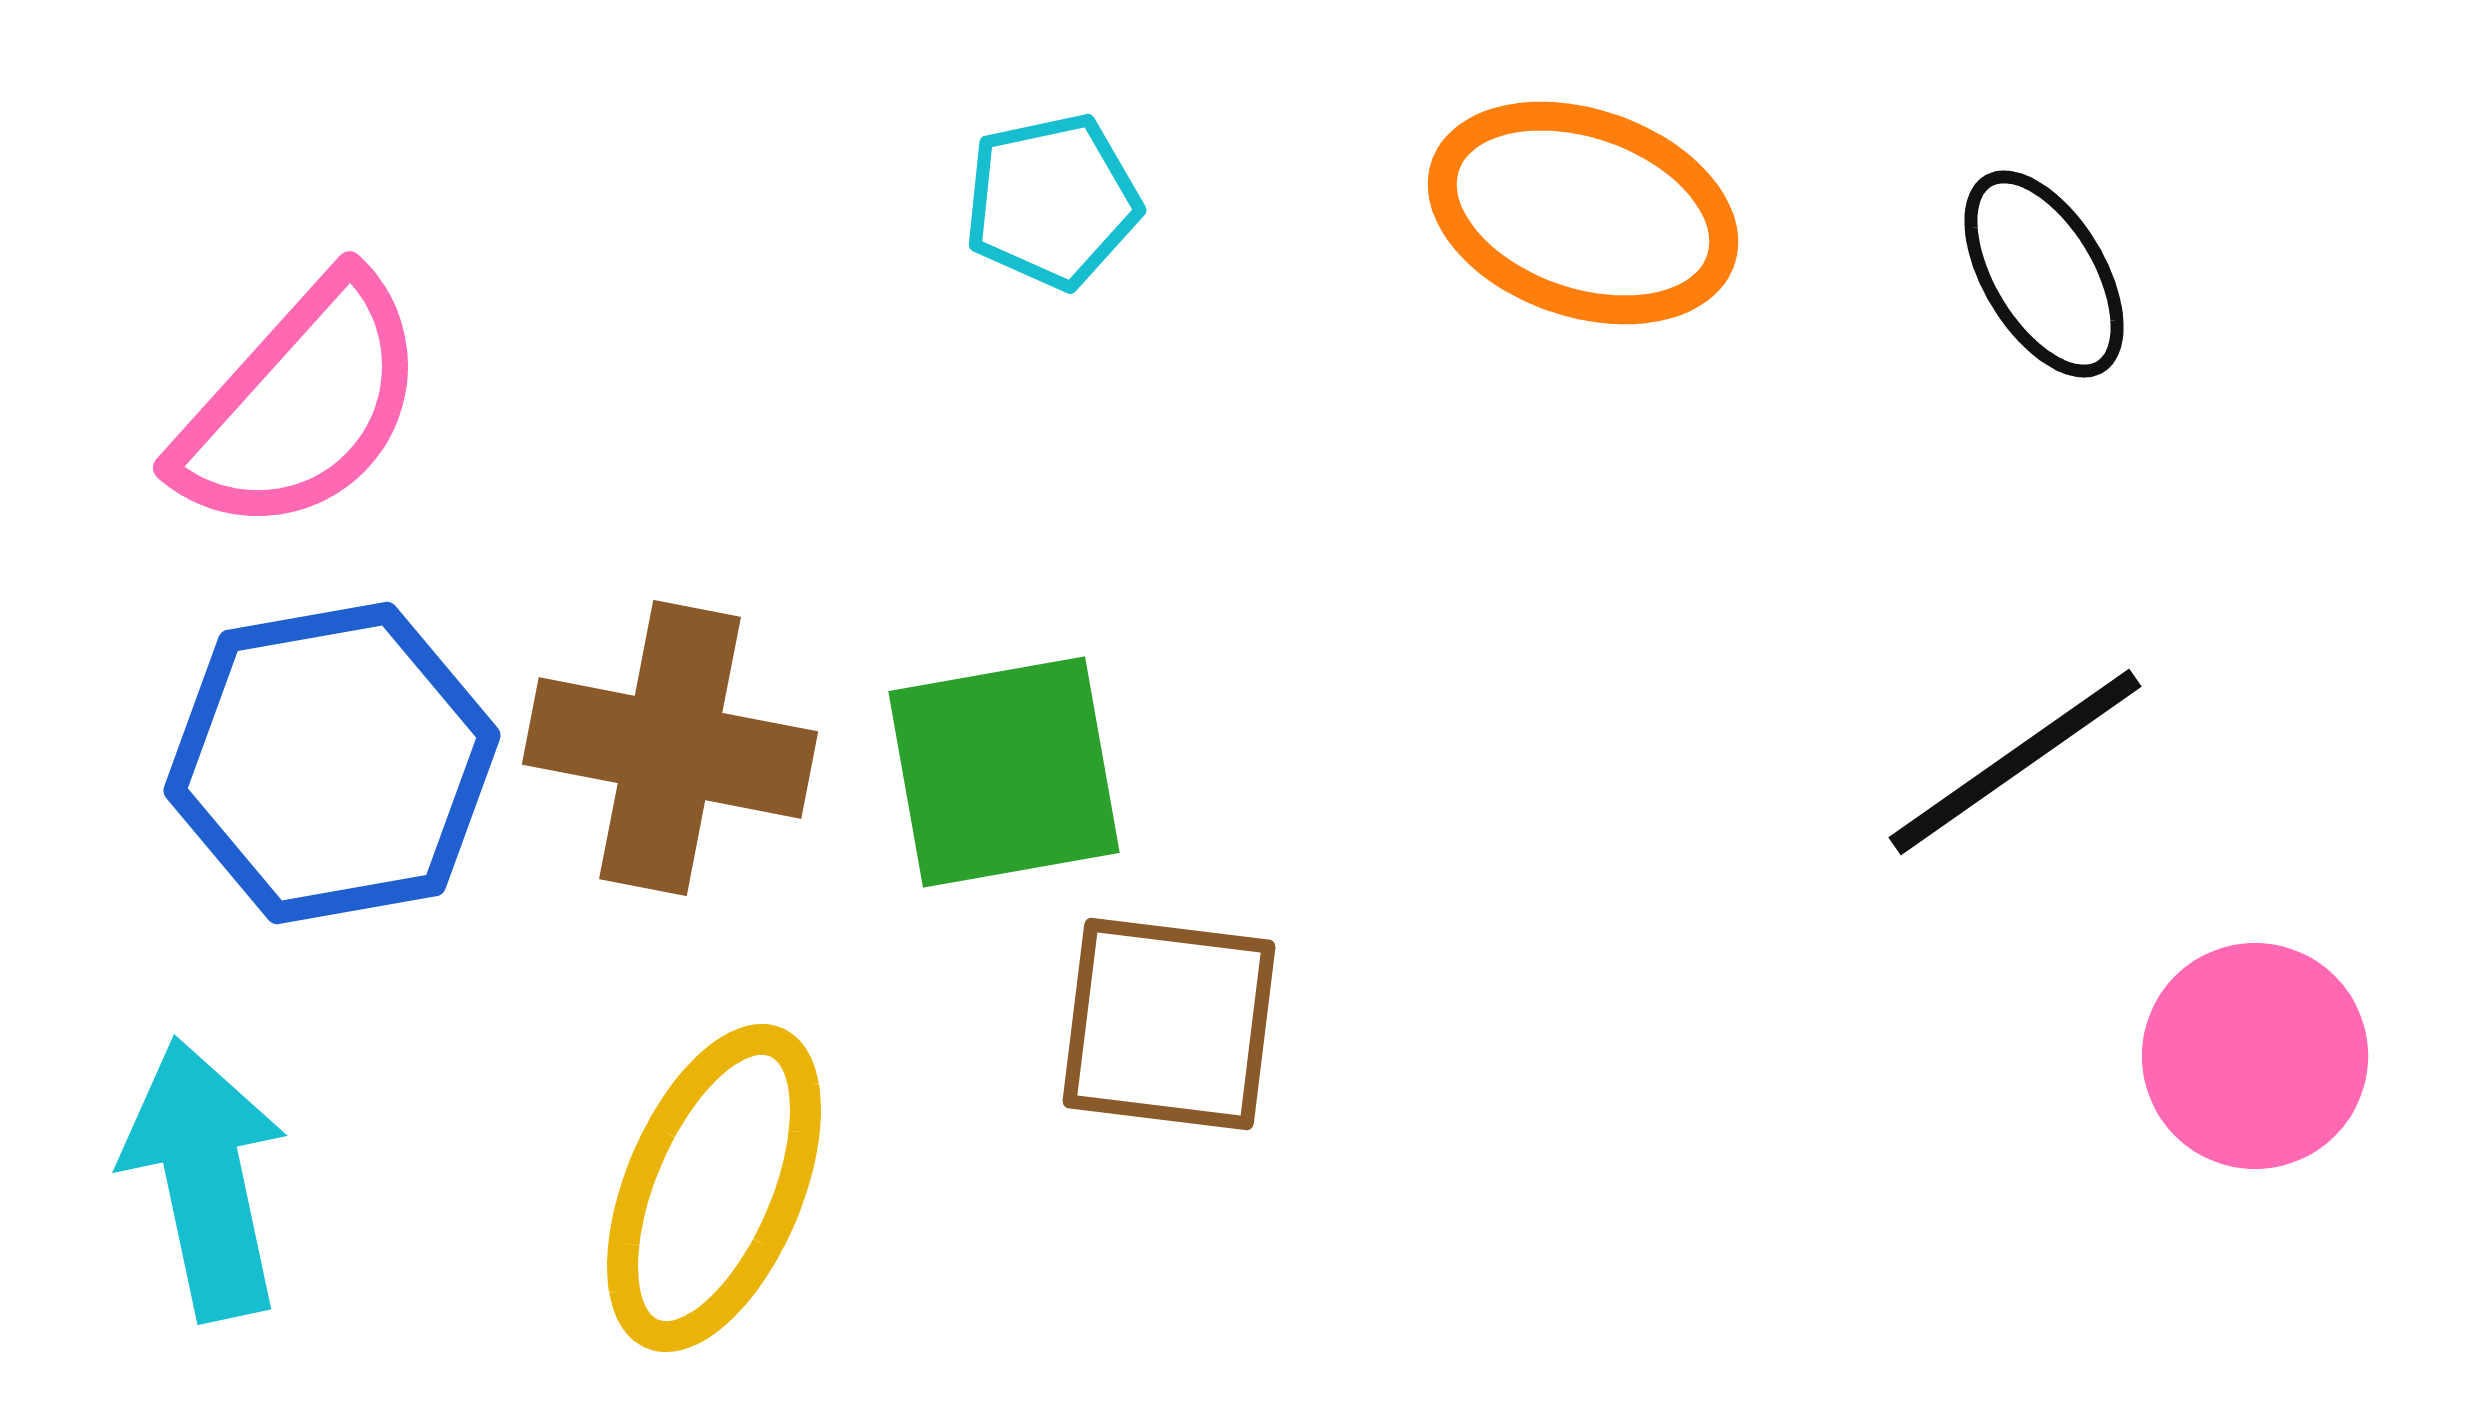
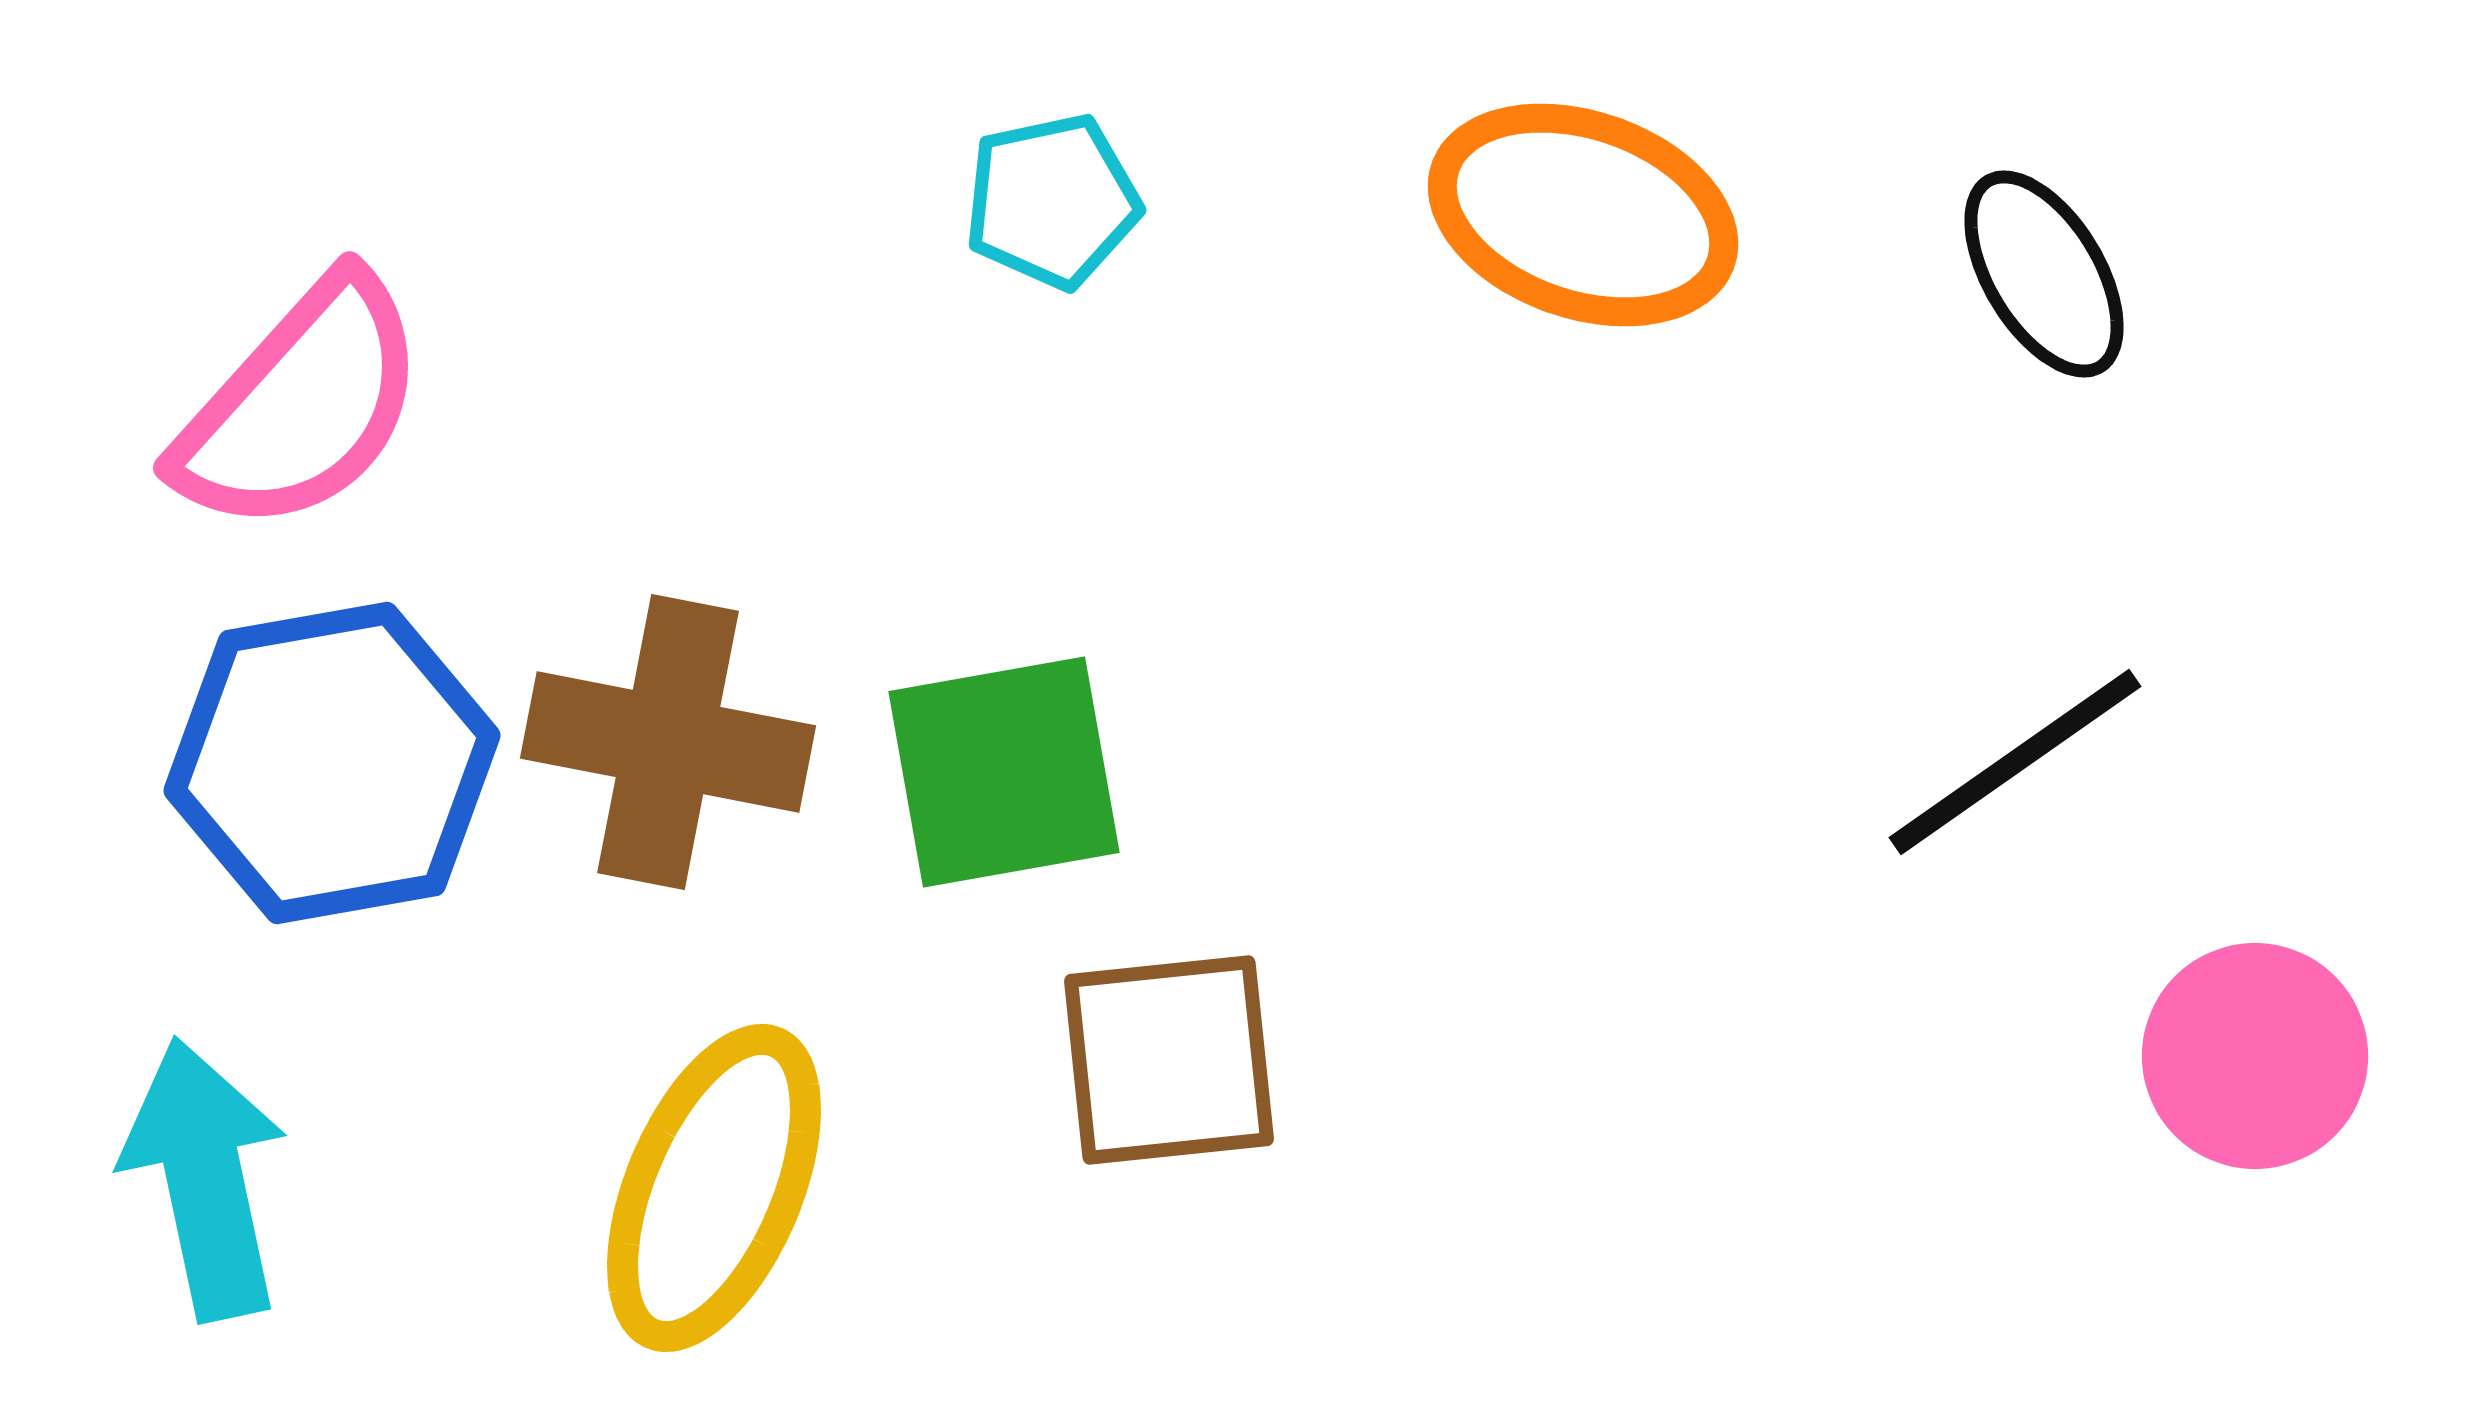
orange ellipse: moved 2 px down
brown cross: moved 2 px left, 6 px up
brown square: moved 36 px down; rotated 13 degrees counterclockwise
